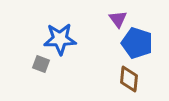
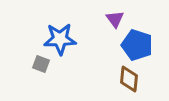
purple triangle: moved 3 px left
blue pentagon: moved 2 px down
